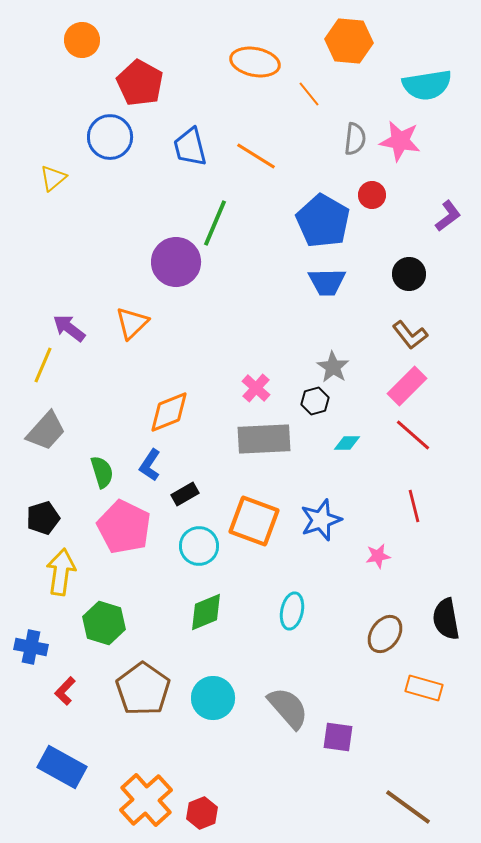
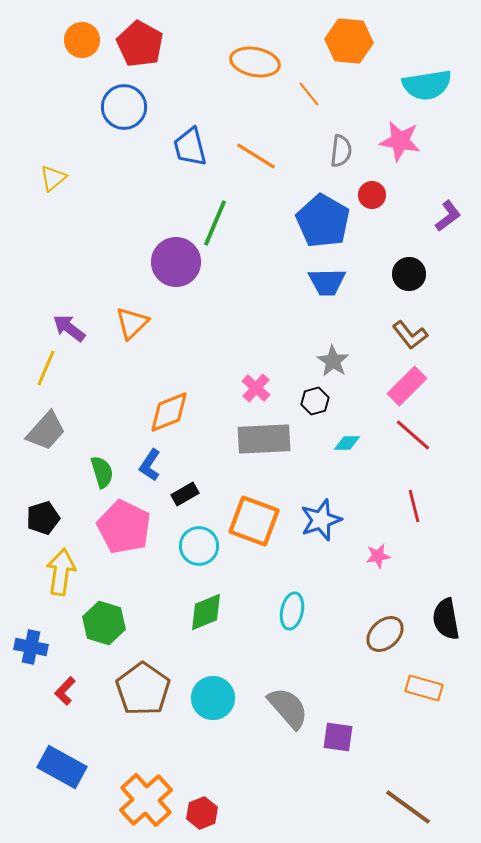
red pentagon at (140, 83): moved 39 px up
blue circle at (110, 137): moved 14 px right, 30 px up
gray semicircle at (355, 139): moved 14 px left, 12 px down
yellow line at (43, 365): moved 3 px right, 3 px down
gray star at (333, 367): moved 6 px up
brown ellipse at (385, 634): rotated 12 degrees clockwise
